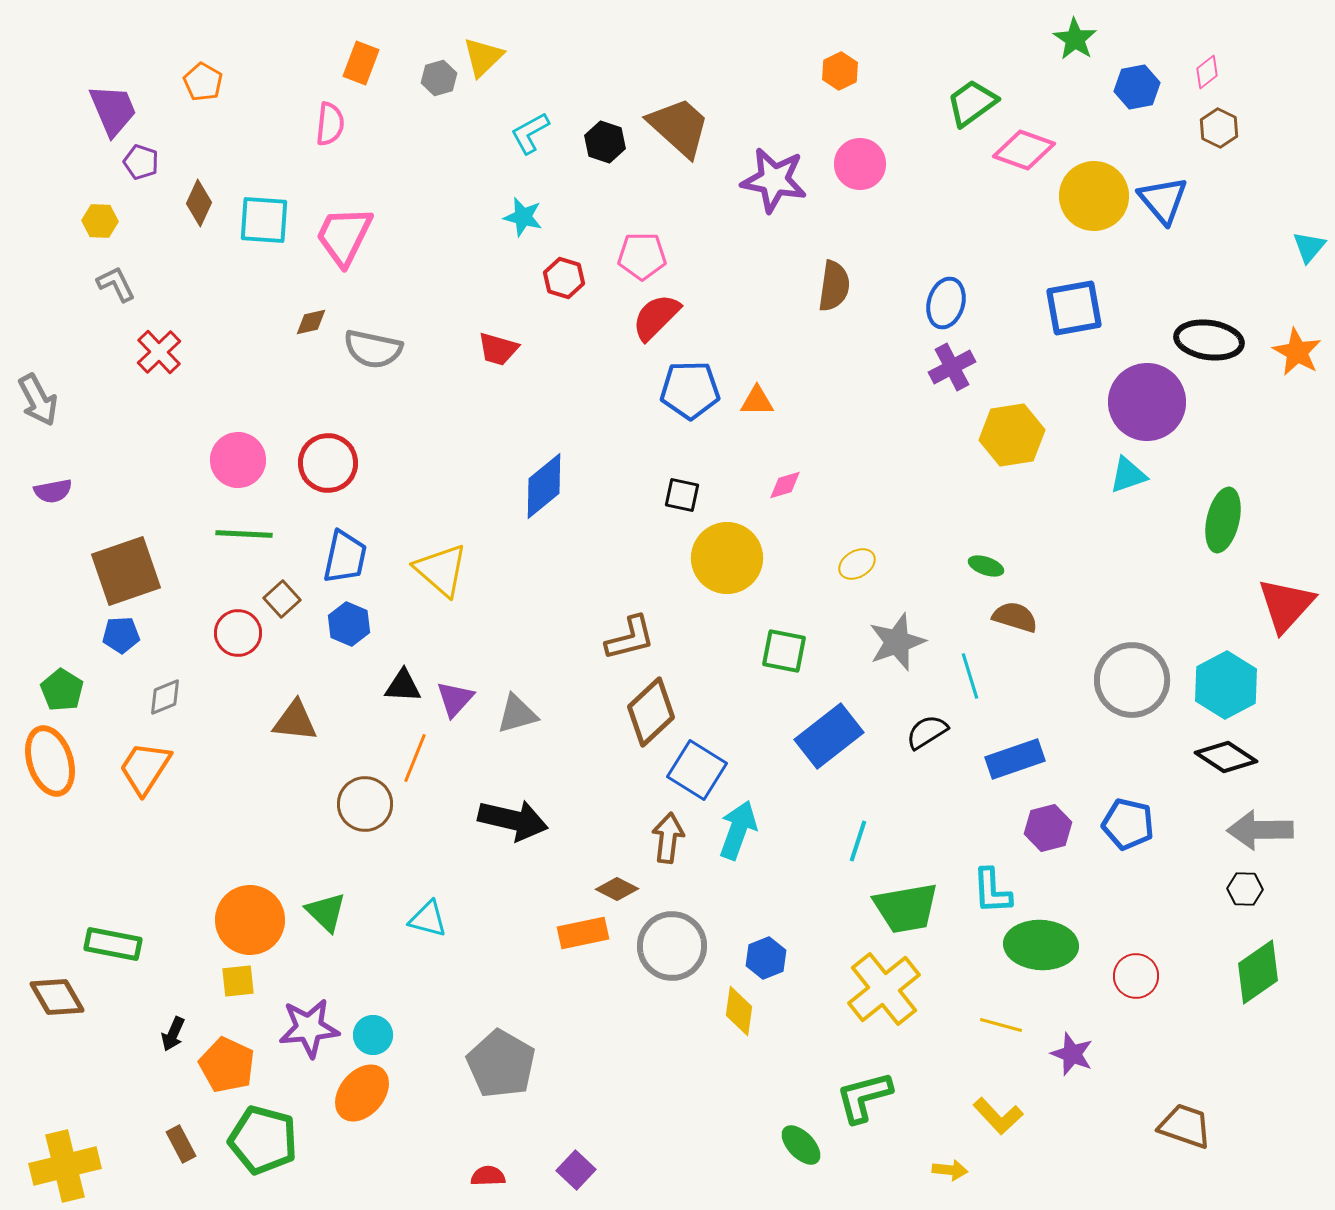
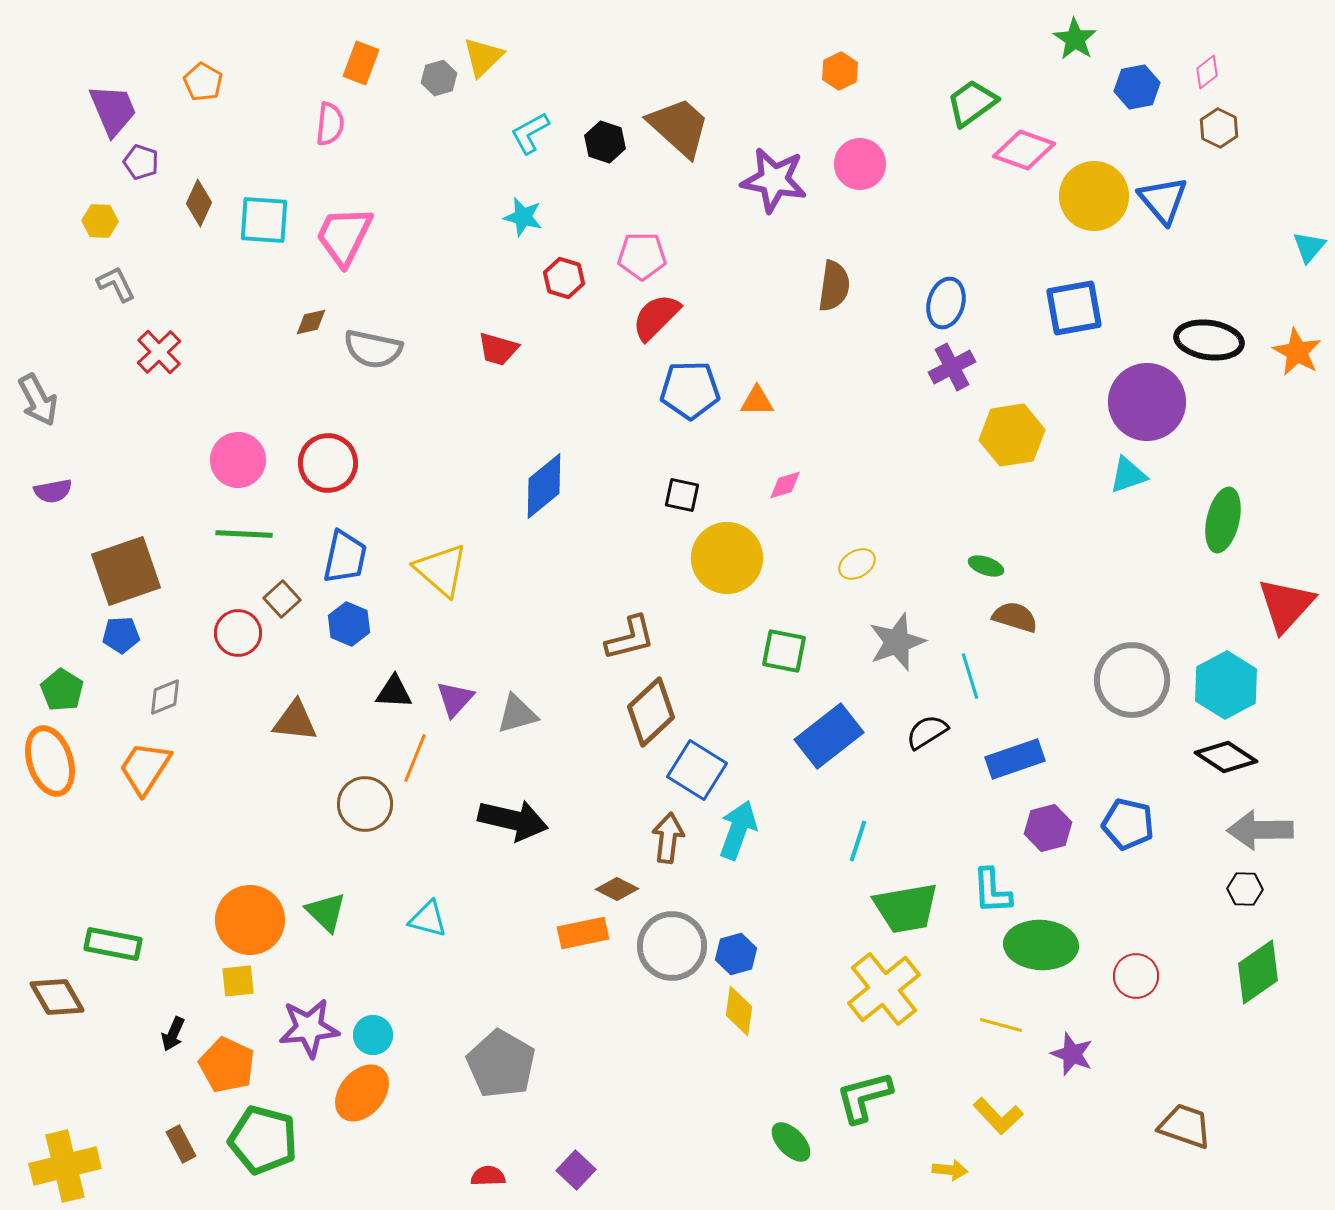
black triangle at (403, 686): moved 9 px left, 6 px down
blue hexagon at (766, 958): moved 30 px left, 4 px up; rotated 6 degrees clockwise
green ellipse at (801, 1145): moved 10 px left, 3 px up
